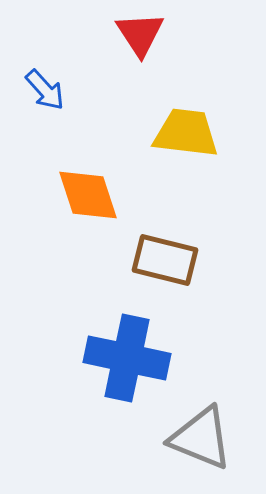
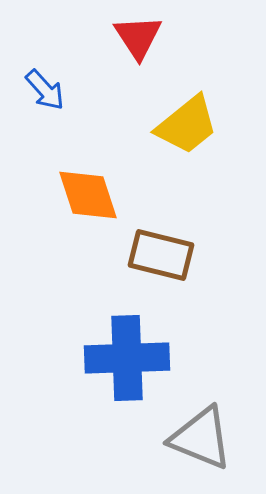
red triangle: moved 2 px left, 3 px down
yellow trapezoid: moved 1 px right, 8 px up; rotated 134 degrees clockwise
brown rectangle: moved 4 px left, 5 px up
blue cross: rotated 14 degrees counterclockwise
